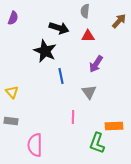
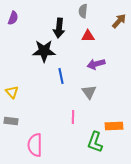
gray semicircle: moved 2 px left
black arrow: rotated 78 degrees clockwise
black star: moved 1 px left; rotated 25 degrees counterclockwise
purple arrow: rotated 42 degrees clockwise
green L-shape: moved 2 px left, 1 px up
